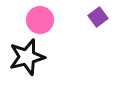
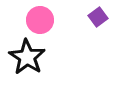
black star: rotated 24 degrees counterclockwise
